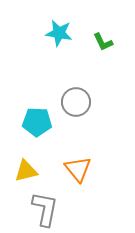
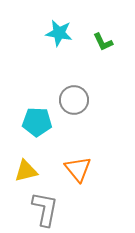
gray circle: moved 2 px left, 2 px up
